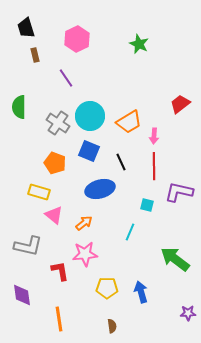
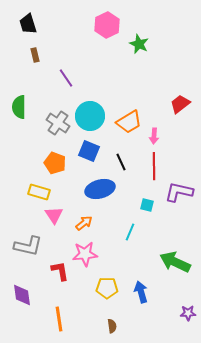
black trapezoid: moved 2 px right, 4 px up
pink hexagon: moved 30 px right, 14 px up
pink triangle: rotated 18 degrees clockwise
green arrow: moved 3 px down; rotated 12 degrees counterclockwise
